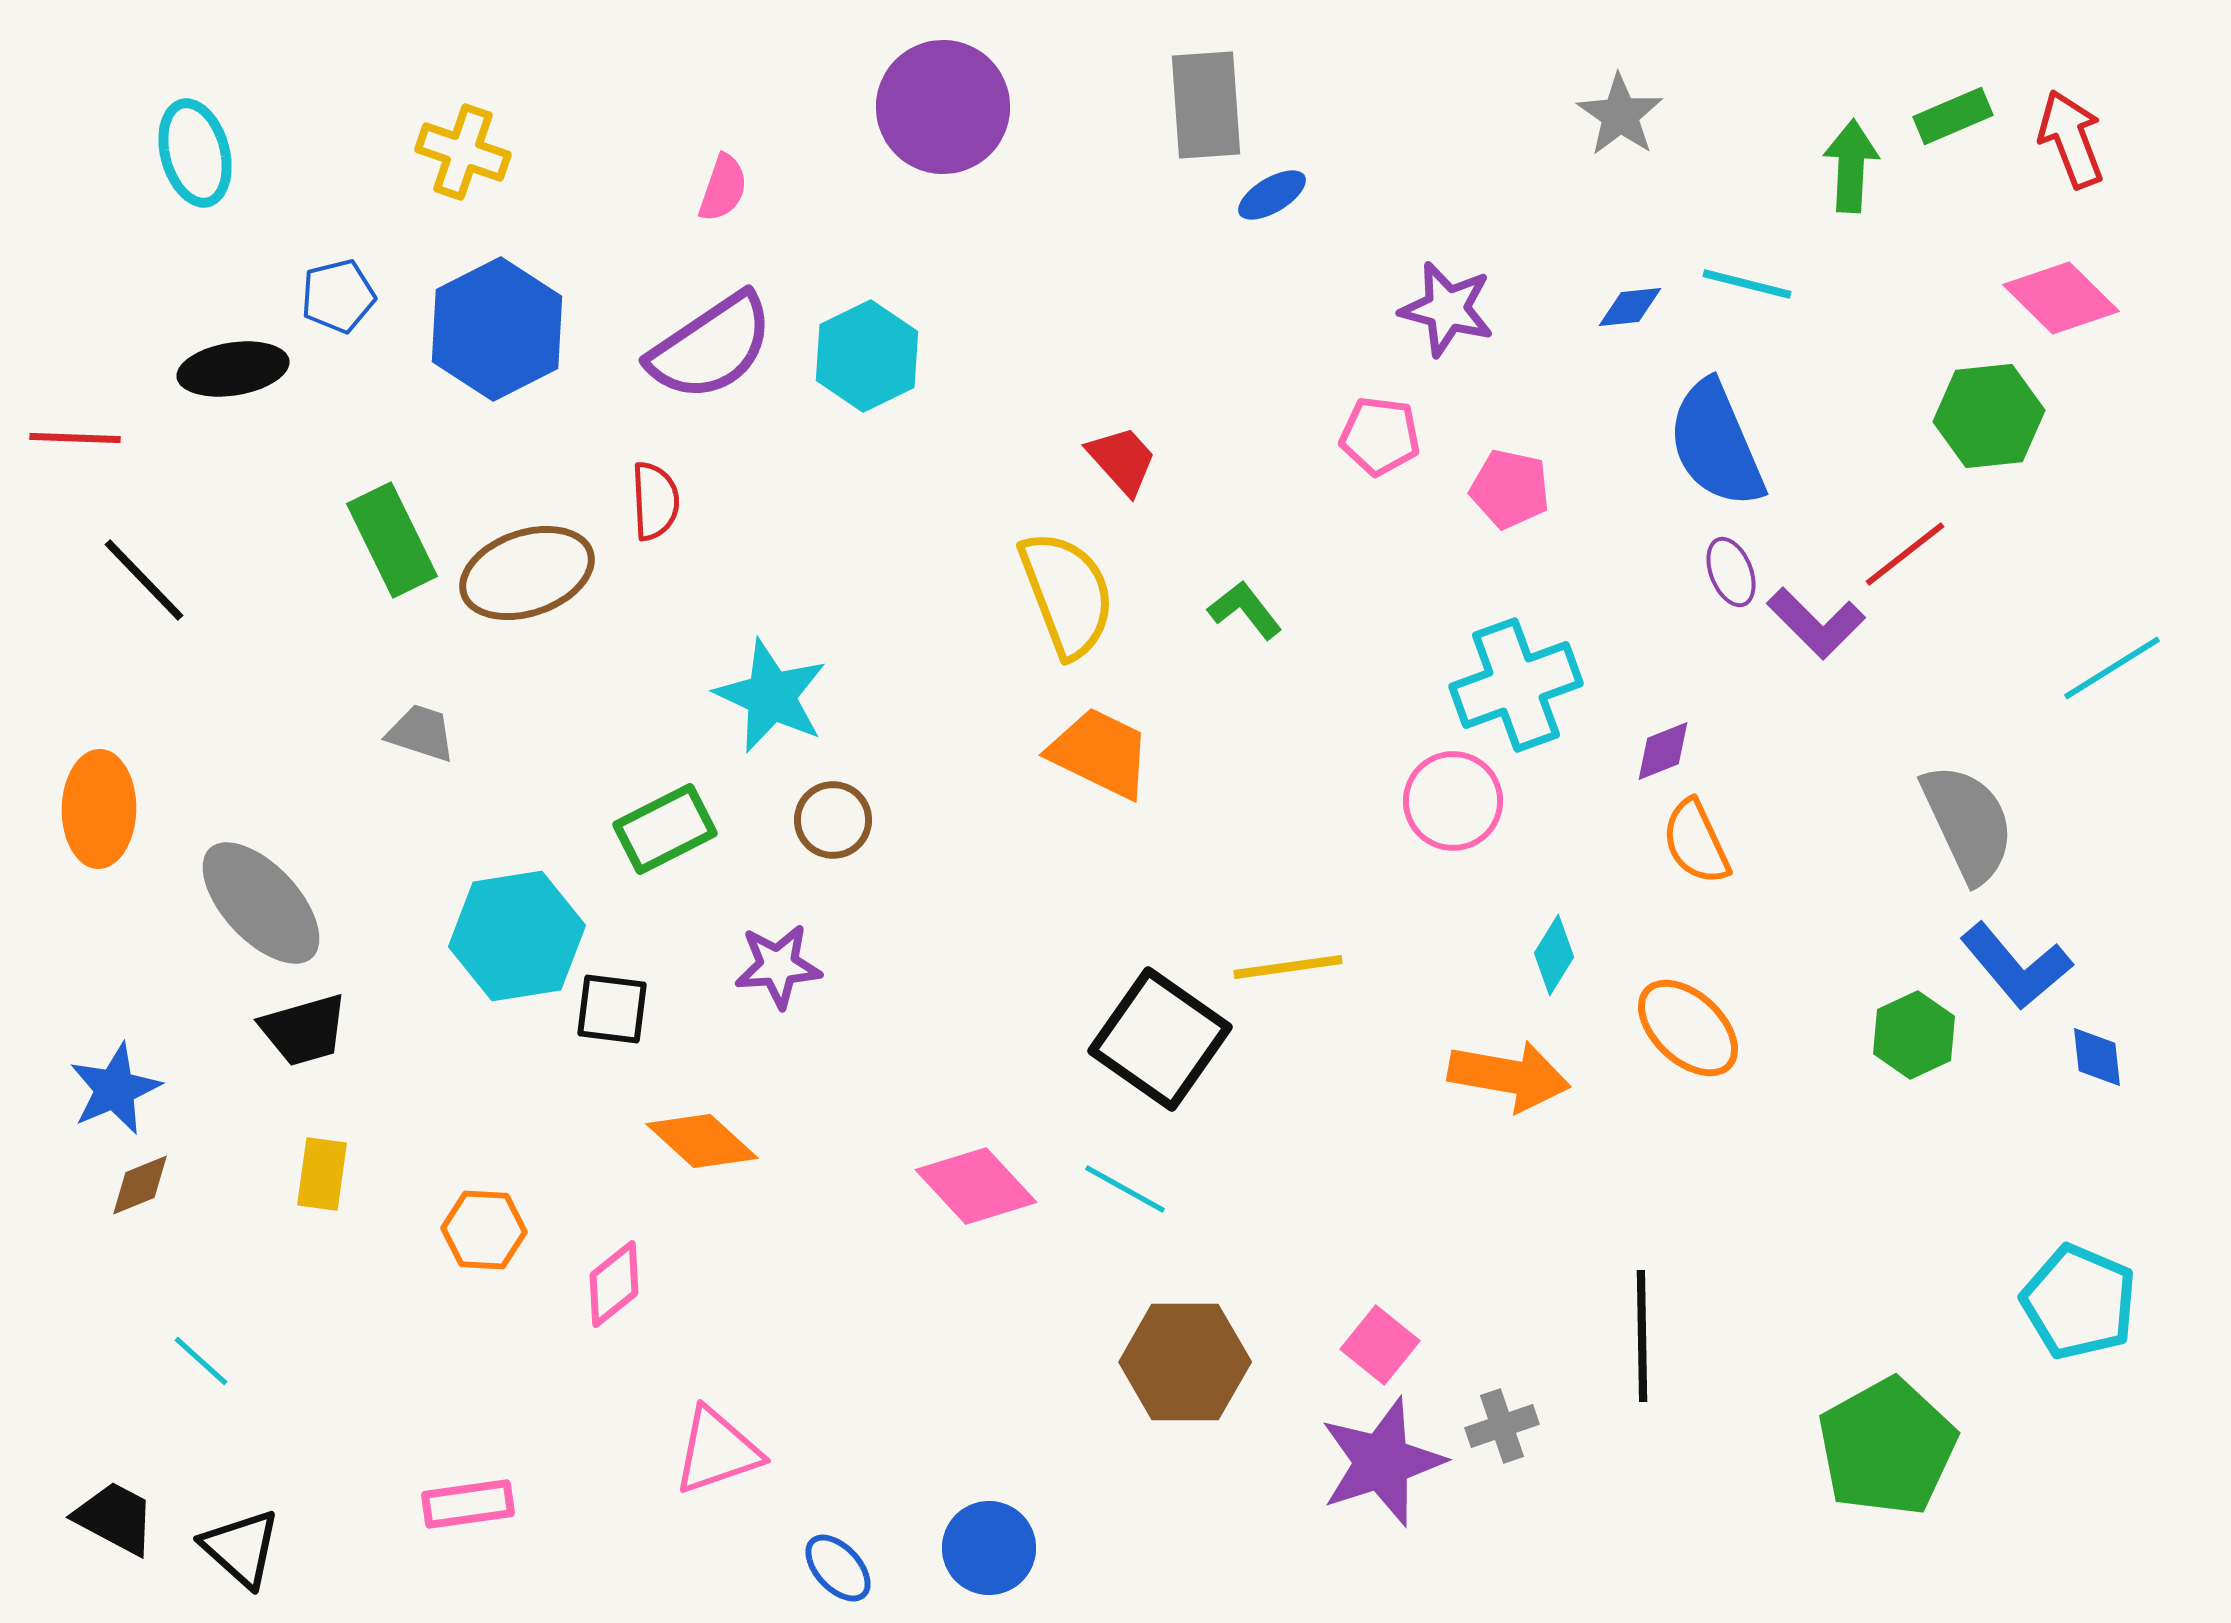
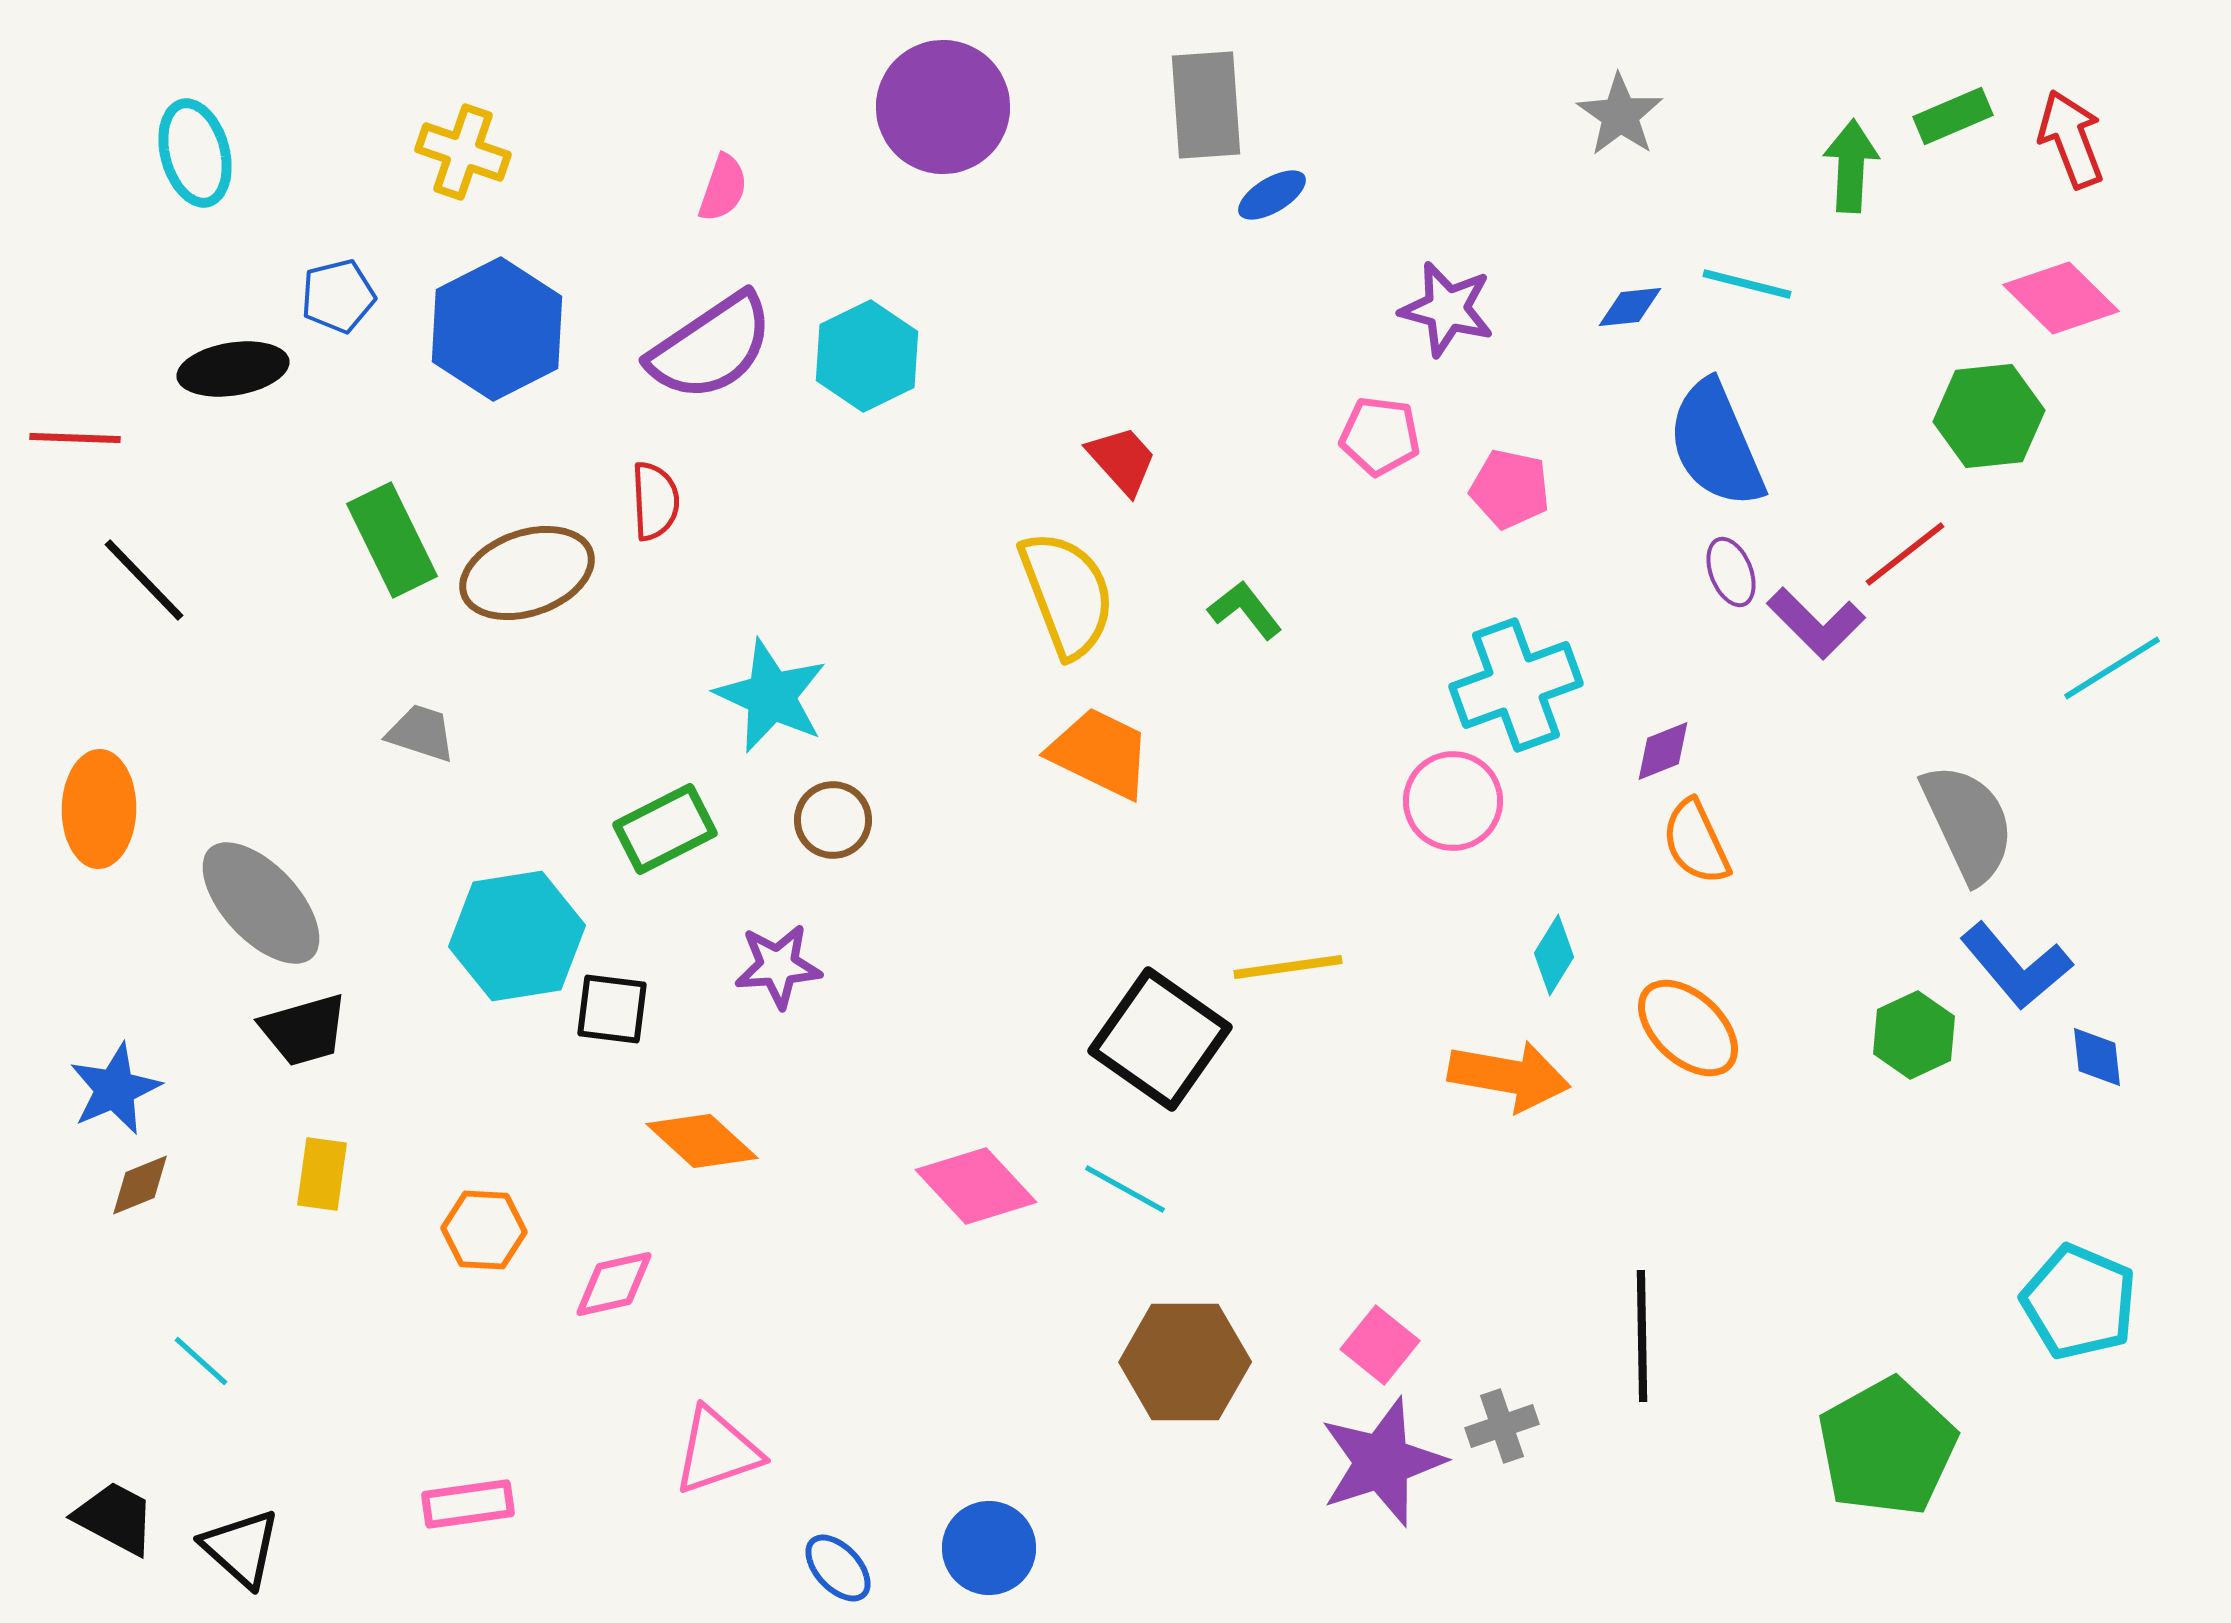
pink diamond at (614, 1284): rotated 26 degrees clockwise
